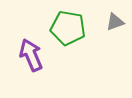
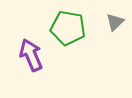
gray triangle: rotated 24 degrees counterclockwise
